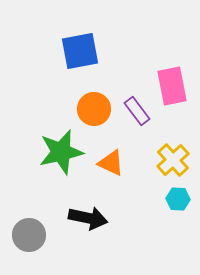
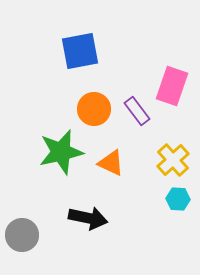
pink rectangle: rotated 30 degrees clockwise
gray circle: moved 7 px left
